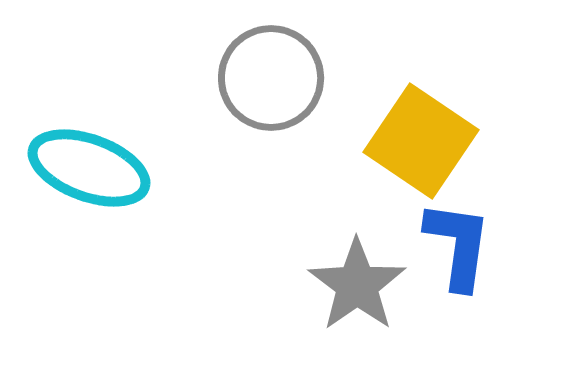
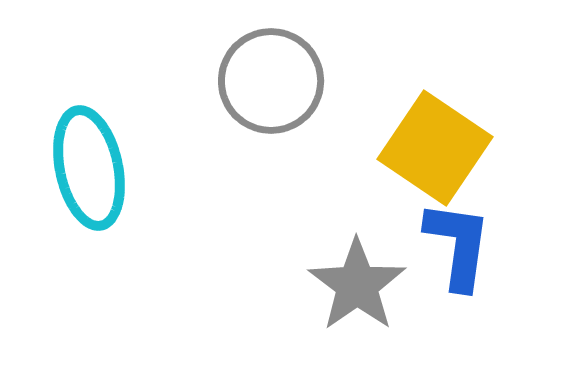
gray circle: moved 3 px down
yellow square: moved 14 px right, 7 px down
cyan ellipse: rotated 58 degrees clockwise
